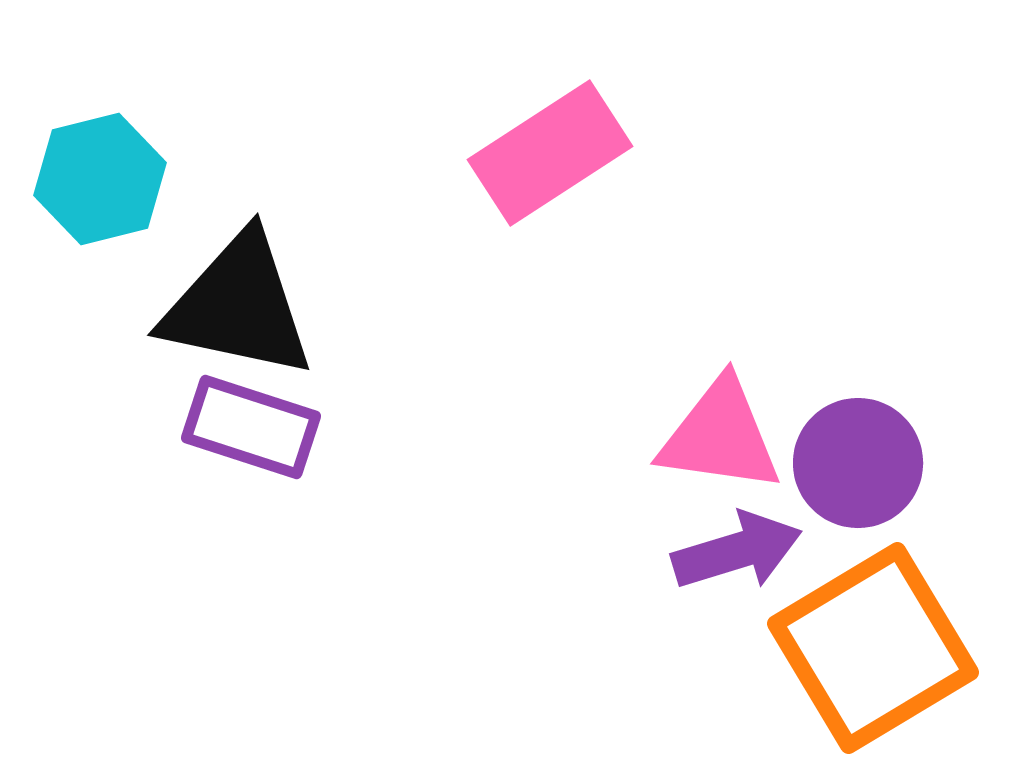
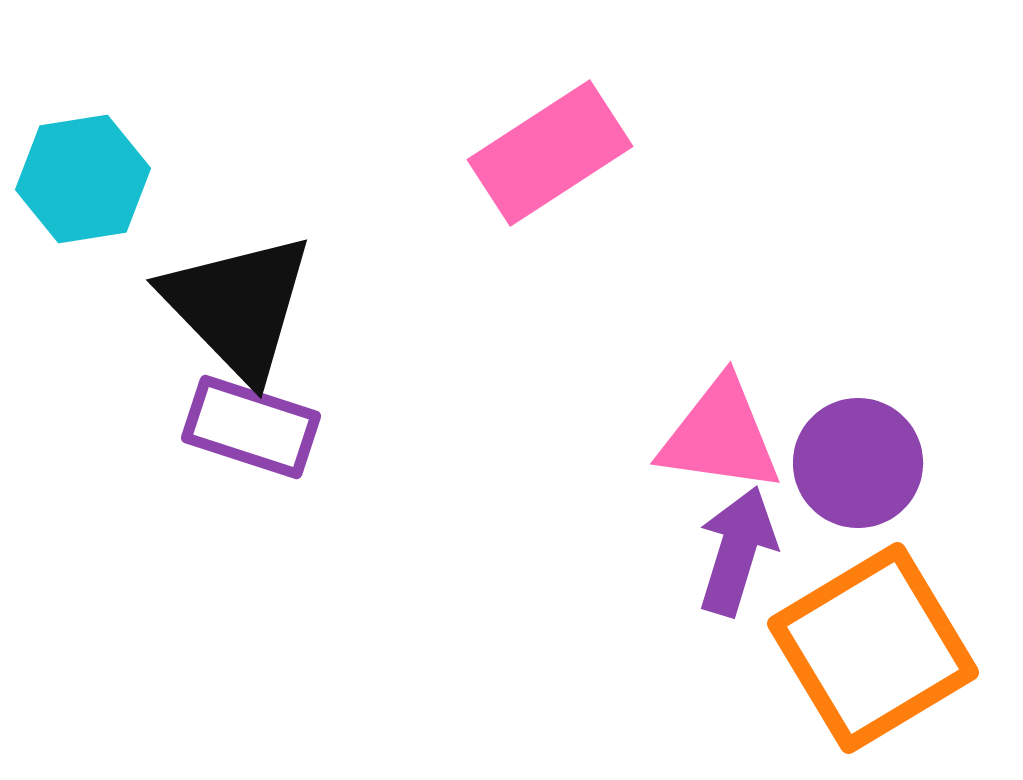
cyan hexagon: moved 17 px left; rotated 5 degrees clockwise
black triangle: rotated 34 degrees clockwise
purple arrow: rotated 56 degrees counterclockwise
